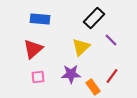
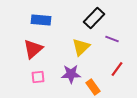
blue rectangle: moved 1 px right, 1 px down
purple line: moved 1 px right, 1 px up; rotated 24 degrees counterclockwise
red line: moved 5 px right, 7 px up
